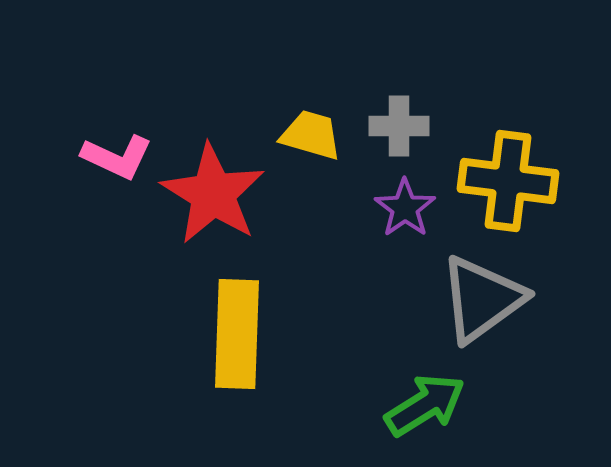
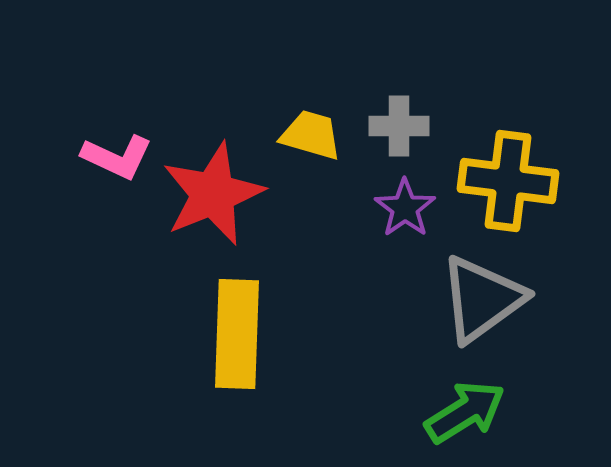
red star: rotated 18 degrees clockwise
green arrow: moved 40 px right, 7 px down
